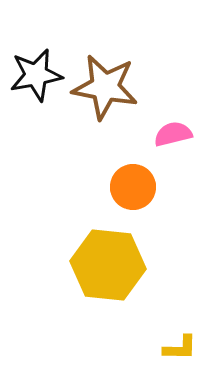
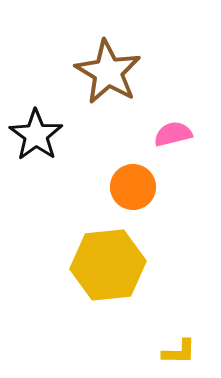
black star: moved 60 px down; rotated 26 degrees counterclockwise
brown star: moved 3 px right, 15 px up; rotated 20 degrees clockwise
yellow hexagon: rotated 12 degrees counterclockwise
yellow L-shape: moved 1 px left, 4 px down
